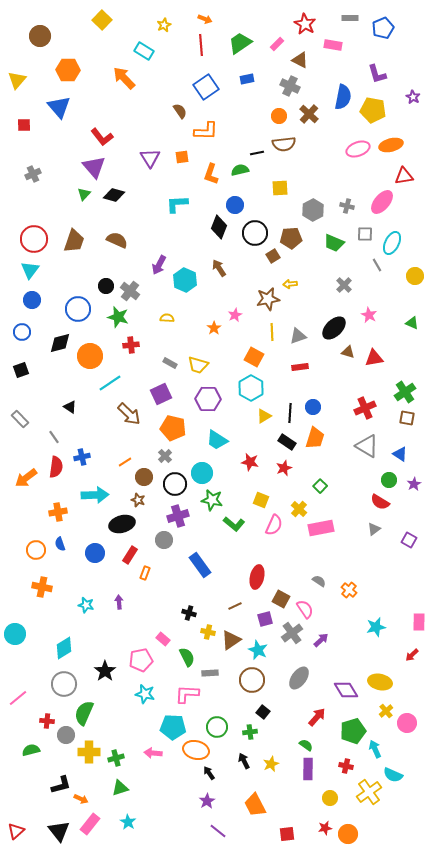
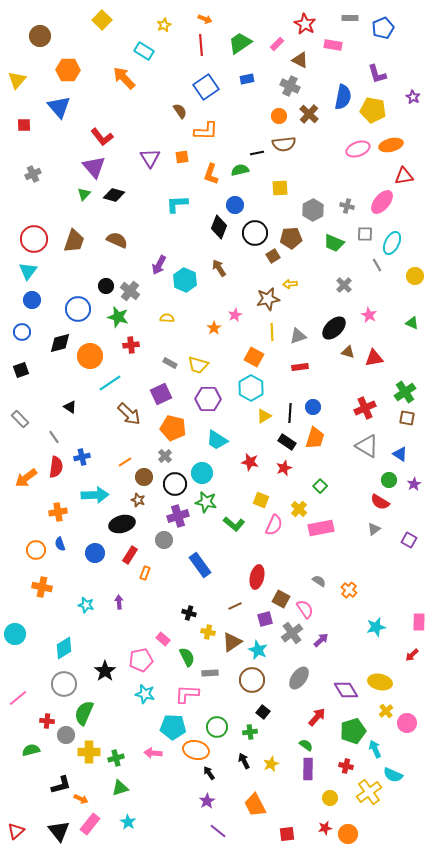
cyan triangle at (30, 270): moved 2 px left, 1 px down
green star at (212, 500): moved 6 px left, 2 px down
brown triangle at (231, 640): moved 1 px right, 2 px down
